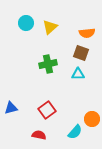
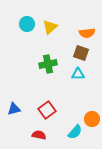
cyan circle: moved 1 px right, 1 px down
blue triangle: moved 3 px right, 1 px down
